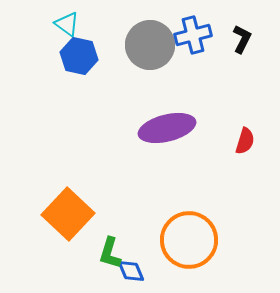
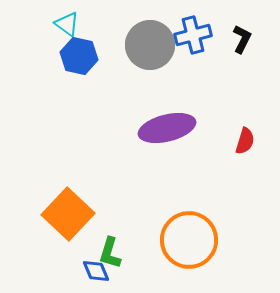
blue diamond: moved 35 px left
